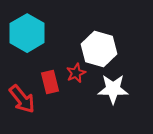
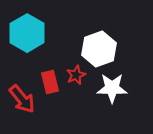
white hexagon: rotated 24 degrees clockwise
red star: moved 2 px down
white star: moved 1 px left, 1 px up
